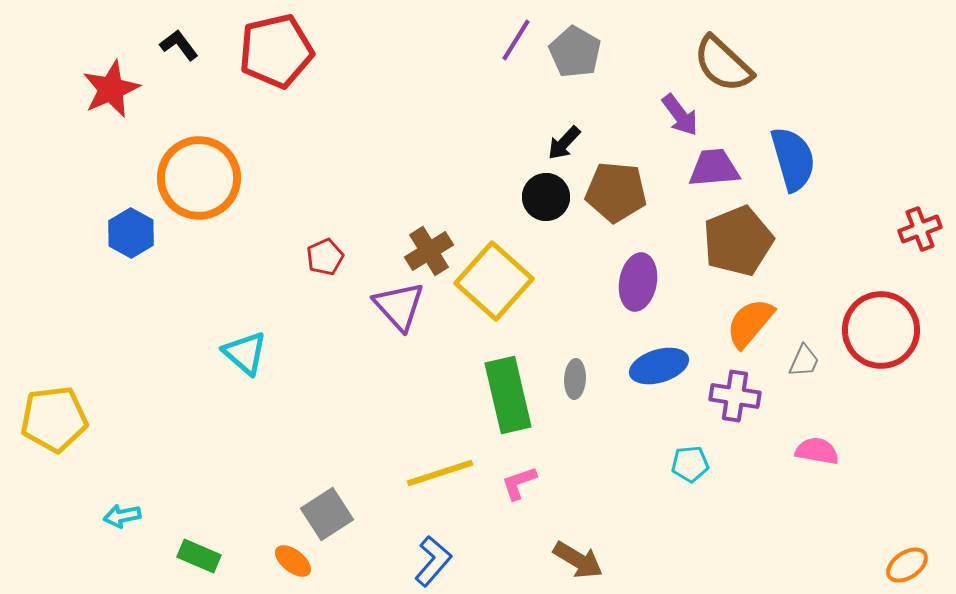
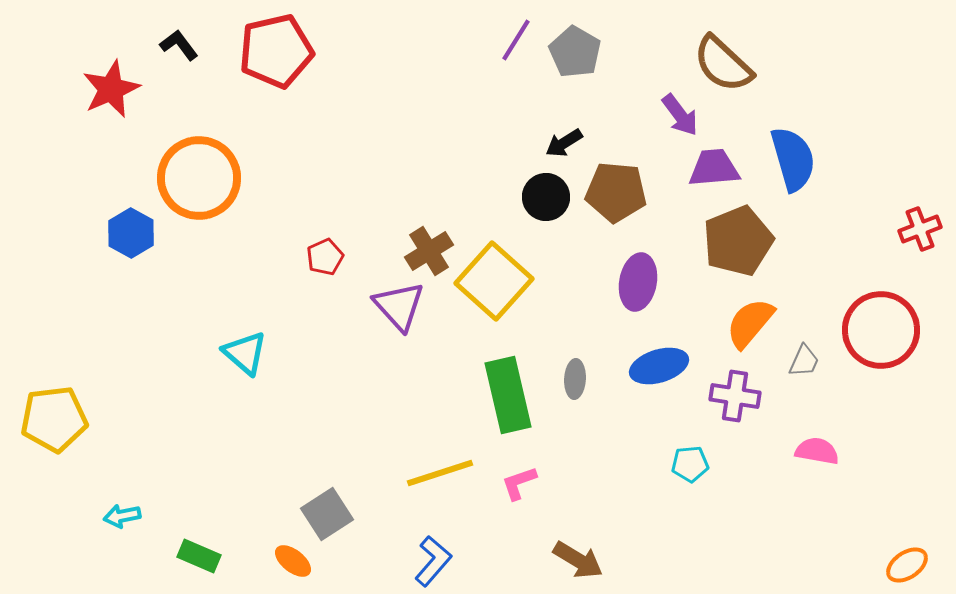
black arrow at (564, 143): rotated 15 degrees clockwise
